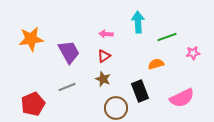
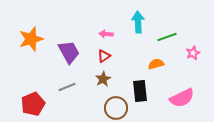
orange star: rotated 10 degrees counterclockwise
pink star: rotated 16 degrees counterclockwise
brown star: rotated 21 degrees clockwise
black rectangle: rotated 15 degrees clockwise
